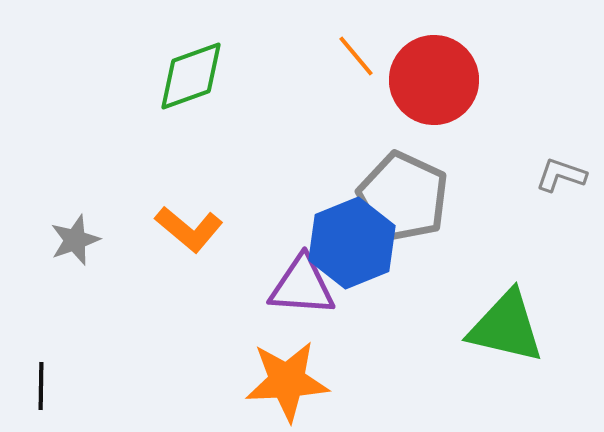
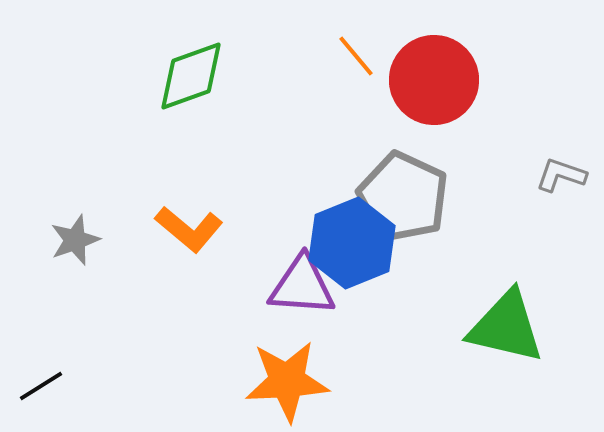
black line: rotated 57 degrees clockwise
